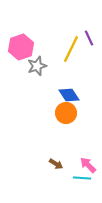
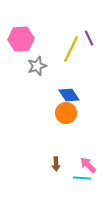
pink hexagon: moved 8 px up; rotated 15 degrees clockwise
brown arrow: rotated 56 degrees clockwise
